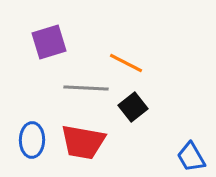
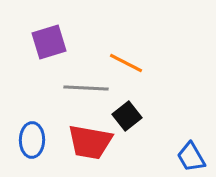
black square: moved 6 px left, 9 px down
red trapezoid: moved 7 px right
